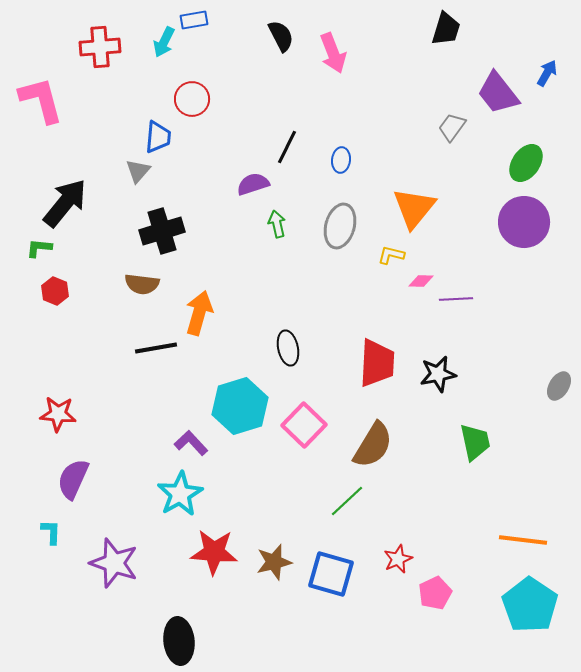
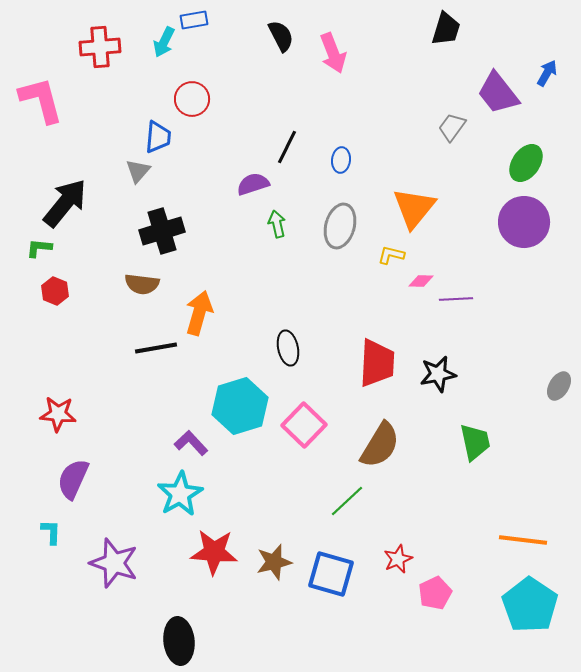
brown semicircle at (373, 445): moved 7 px right
